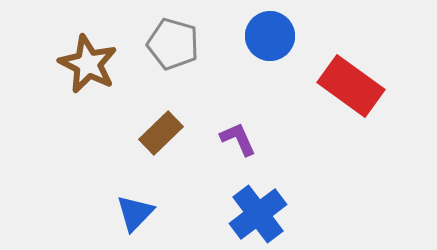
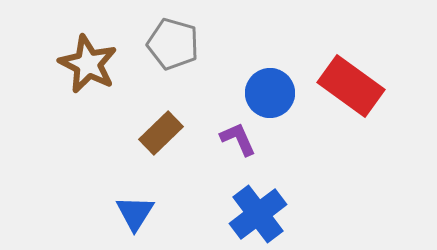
blue circle: moved 57 px down
blue triangle: rotated 12 degrees counterclockwise
